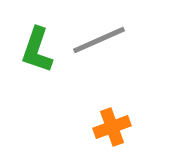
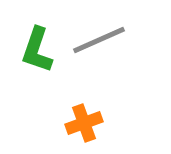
orange cross: moved 28 px left, 4 px up
